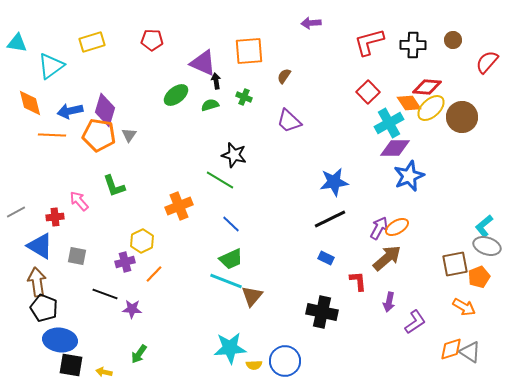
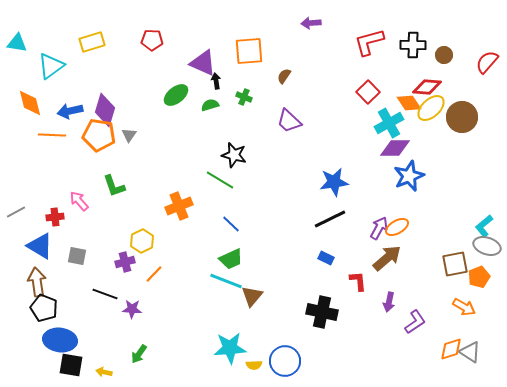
brown circle at (453, 40): moved 9 px left, 15 px down
